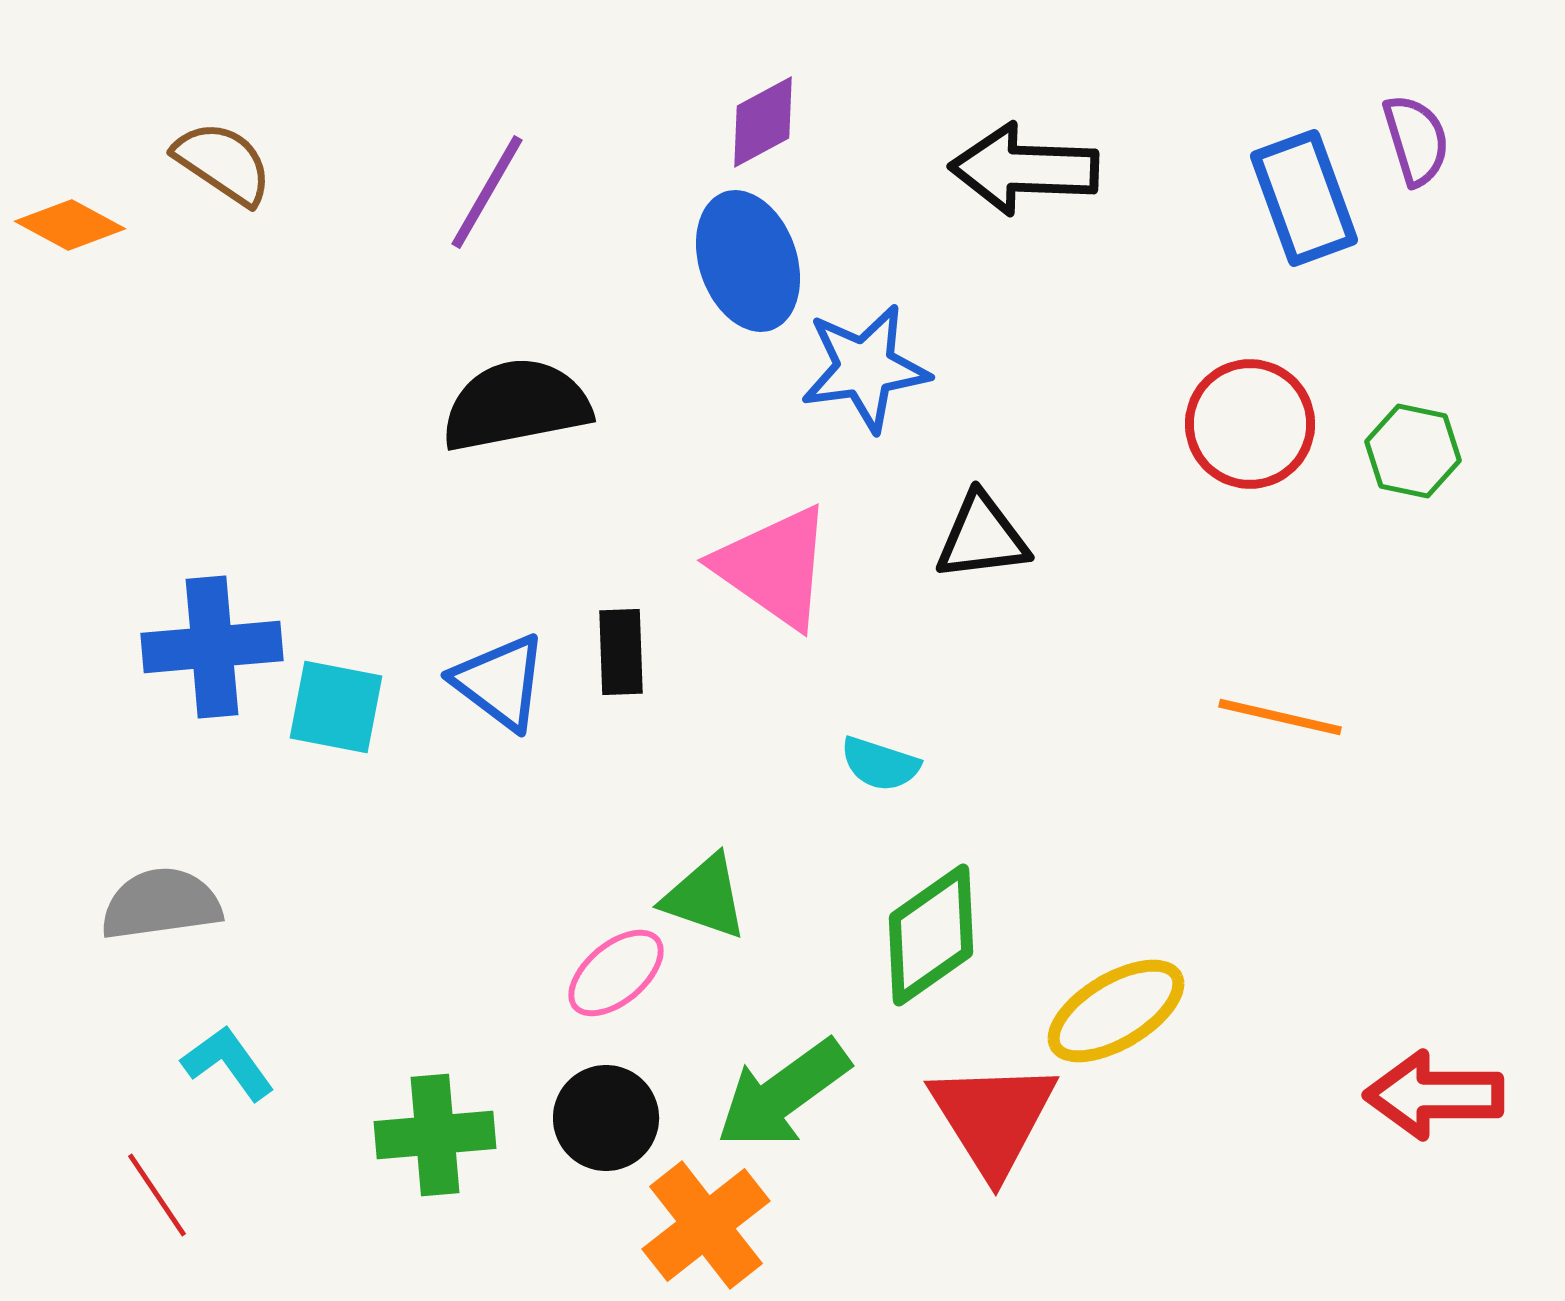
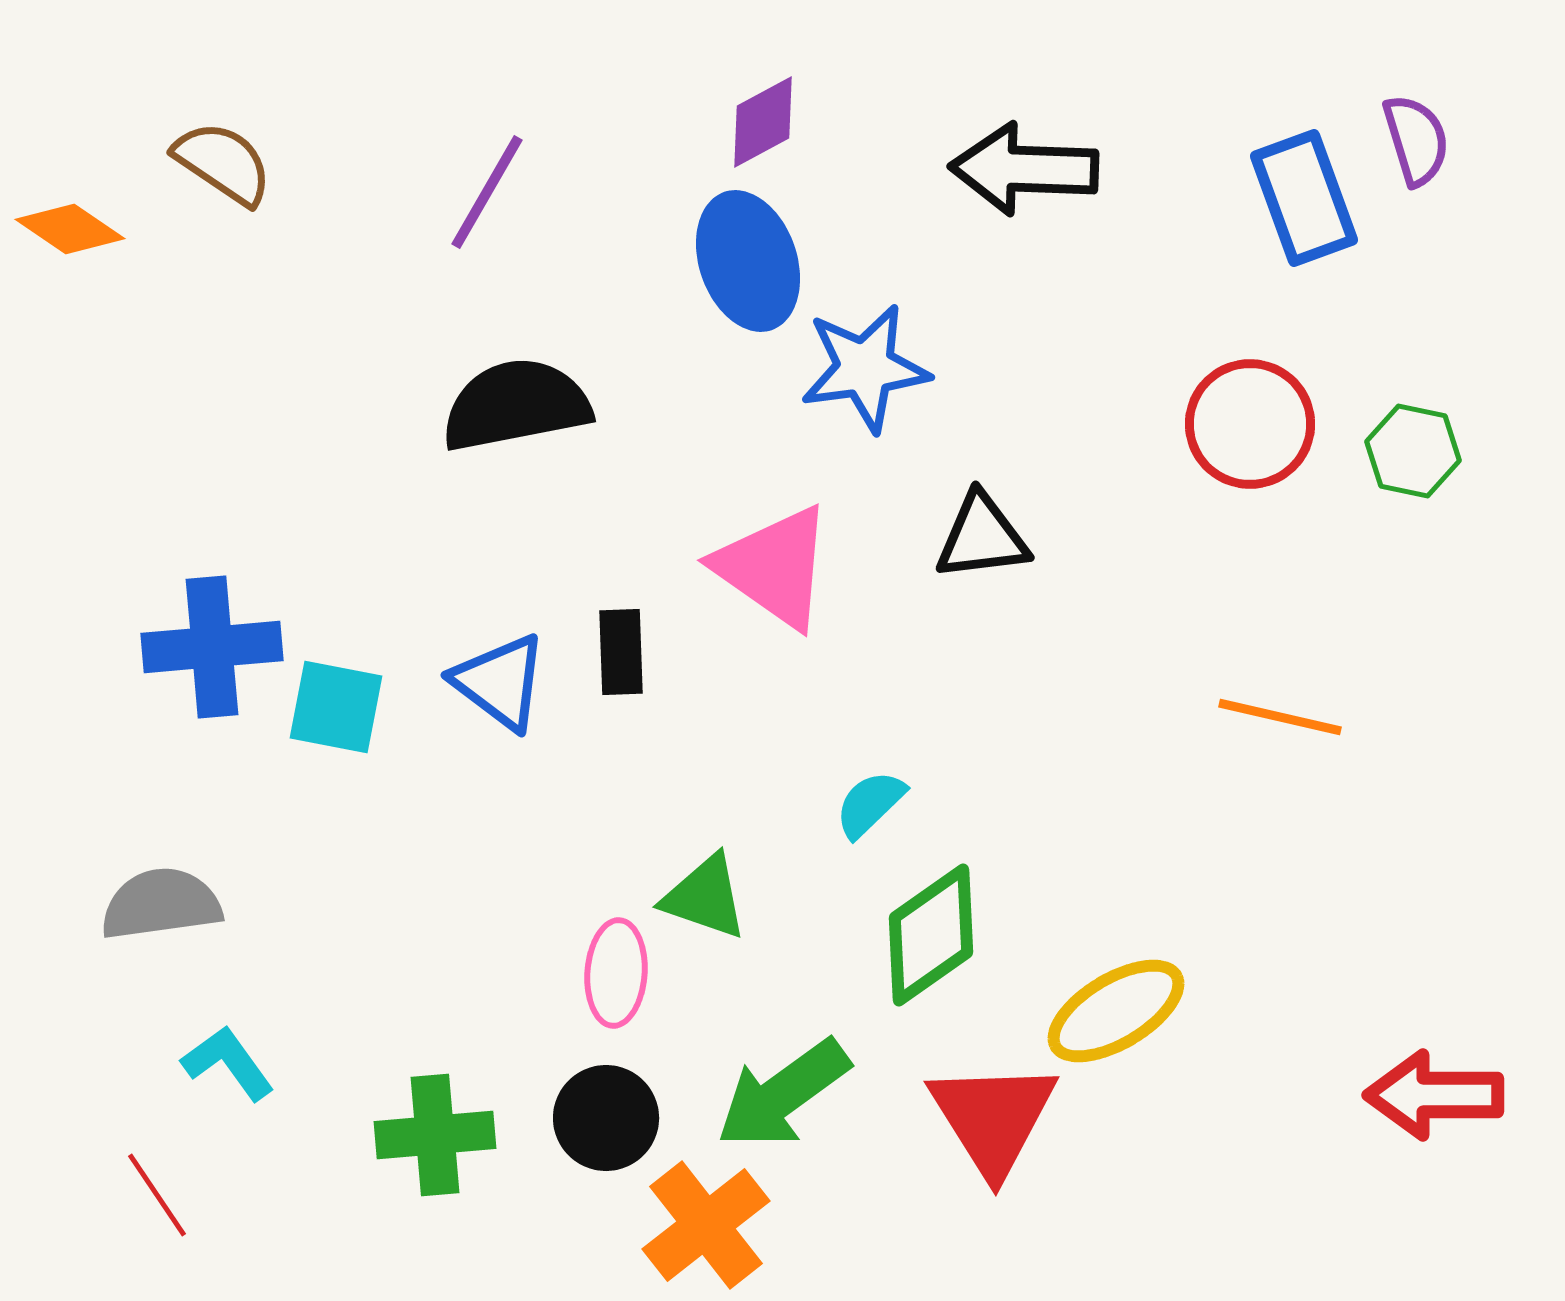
orange diamond: moved 4 px down; rotated 6 degrees clockwise
cyan semicircle: moved 10 px left, 40 px down; rotated 118 degrees clockwise
pink ellipse: rotated 46 degrees counterclockwise
